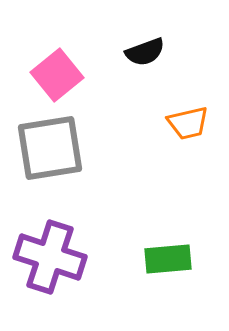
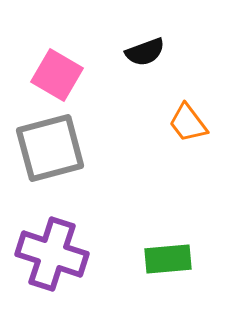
pink square: rotated 21 degrees counterclockwise
orange trapezoid: rotated 66 degrees clockwise
gray square: rotated 6 degrees counterclockwise
purple cross: moved 2 px right, 3 px up
